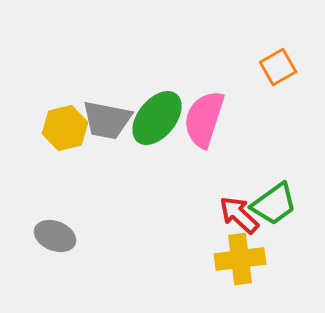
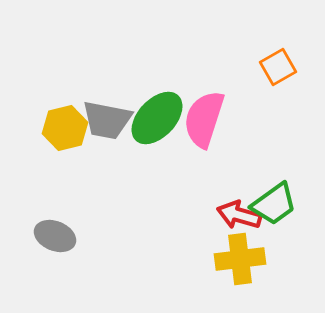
green ellipse: rotated 4 degrees clockwise
red arrow: rotated 27 degrees counterclockwise
